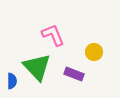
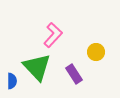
pink L-shape: rotated 65 degrees clockwise
yellow circle: moved 2 px right
purple rectangle: rotated 36 degrees clockwise
